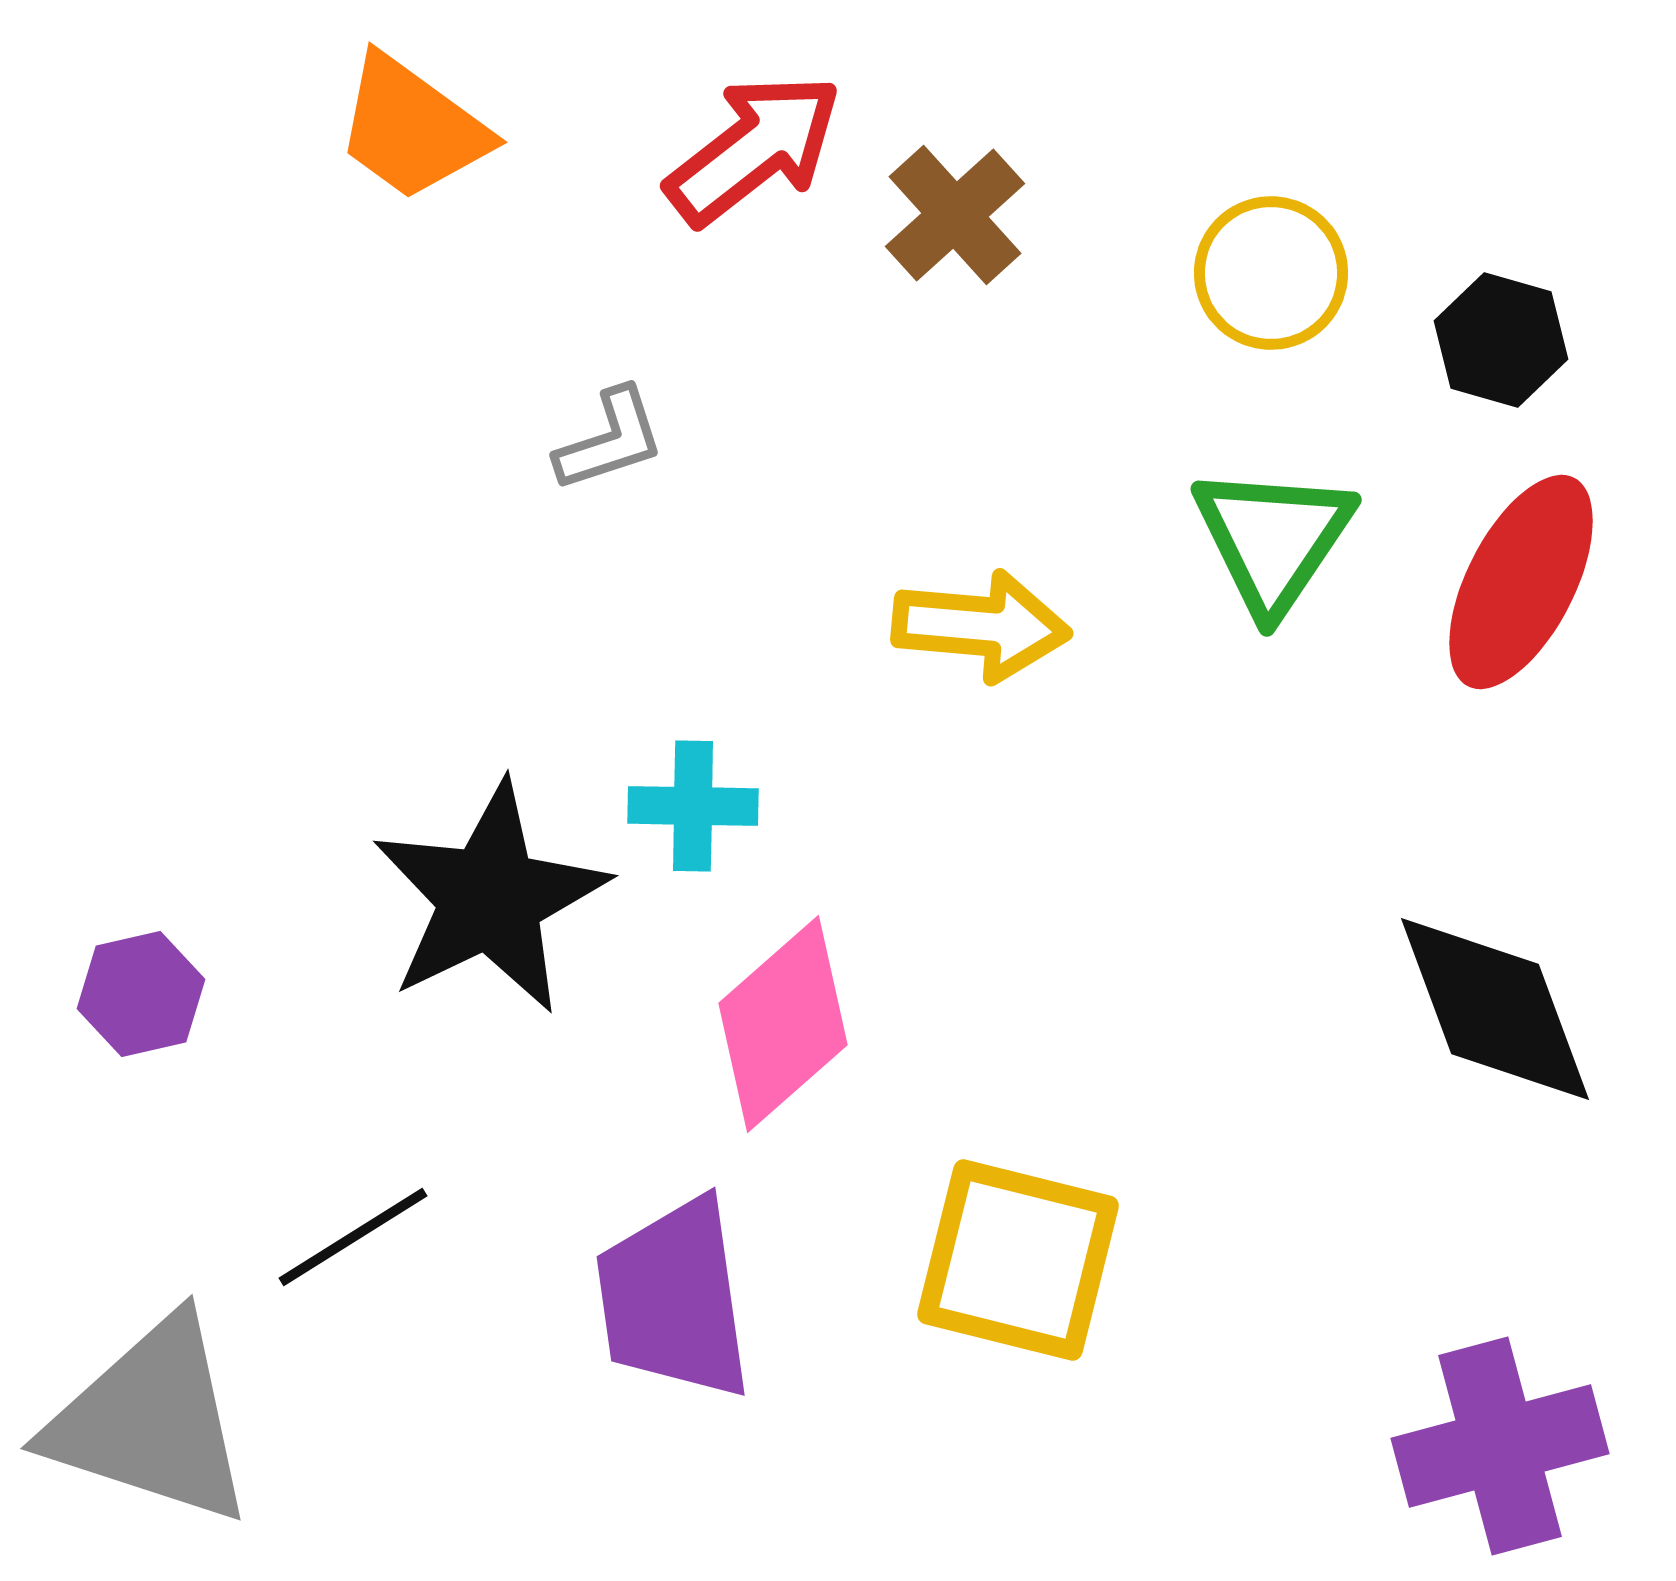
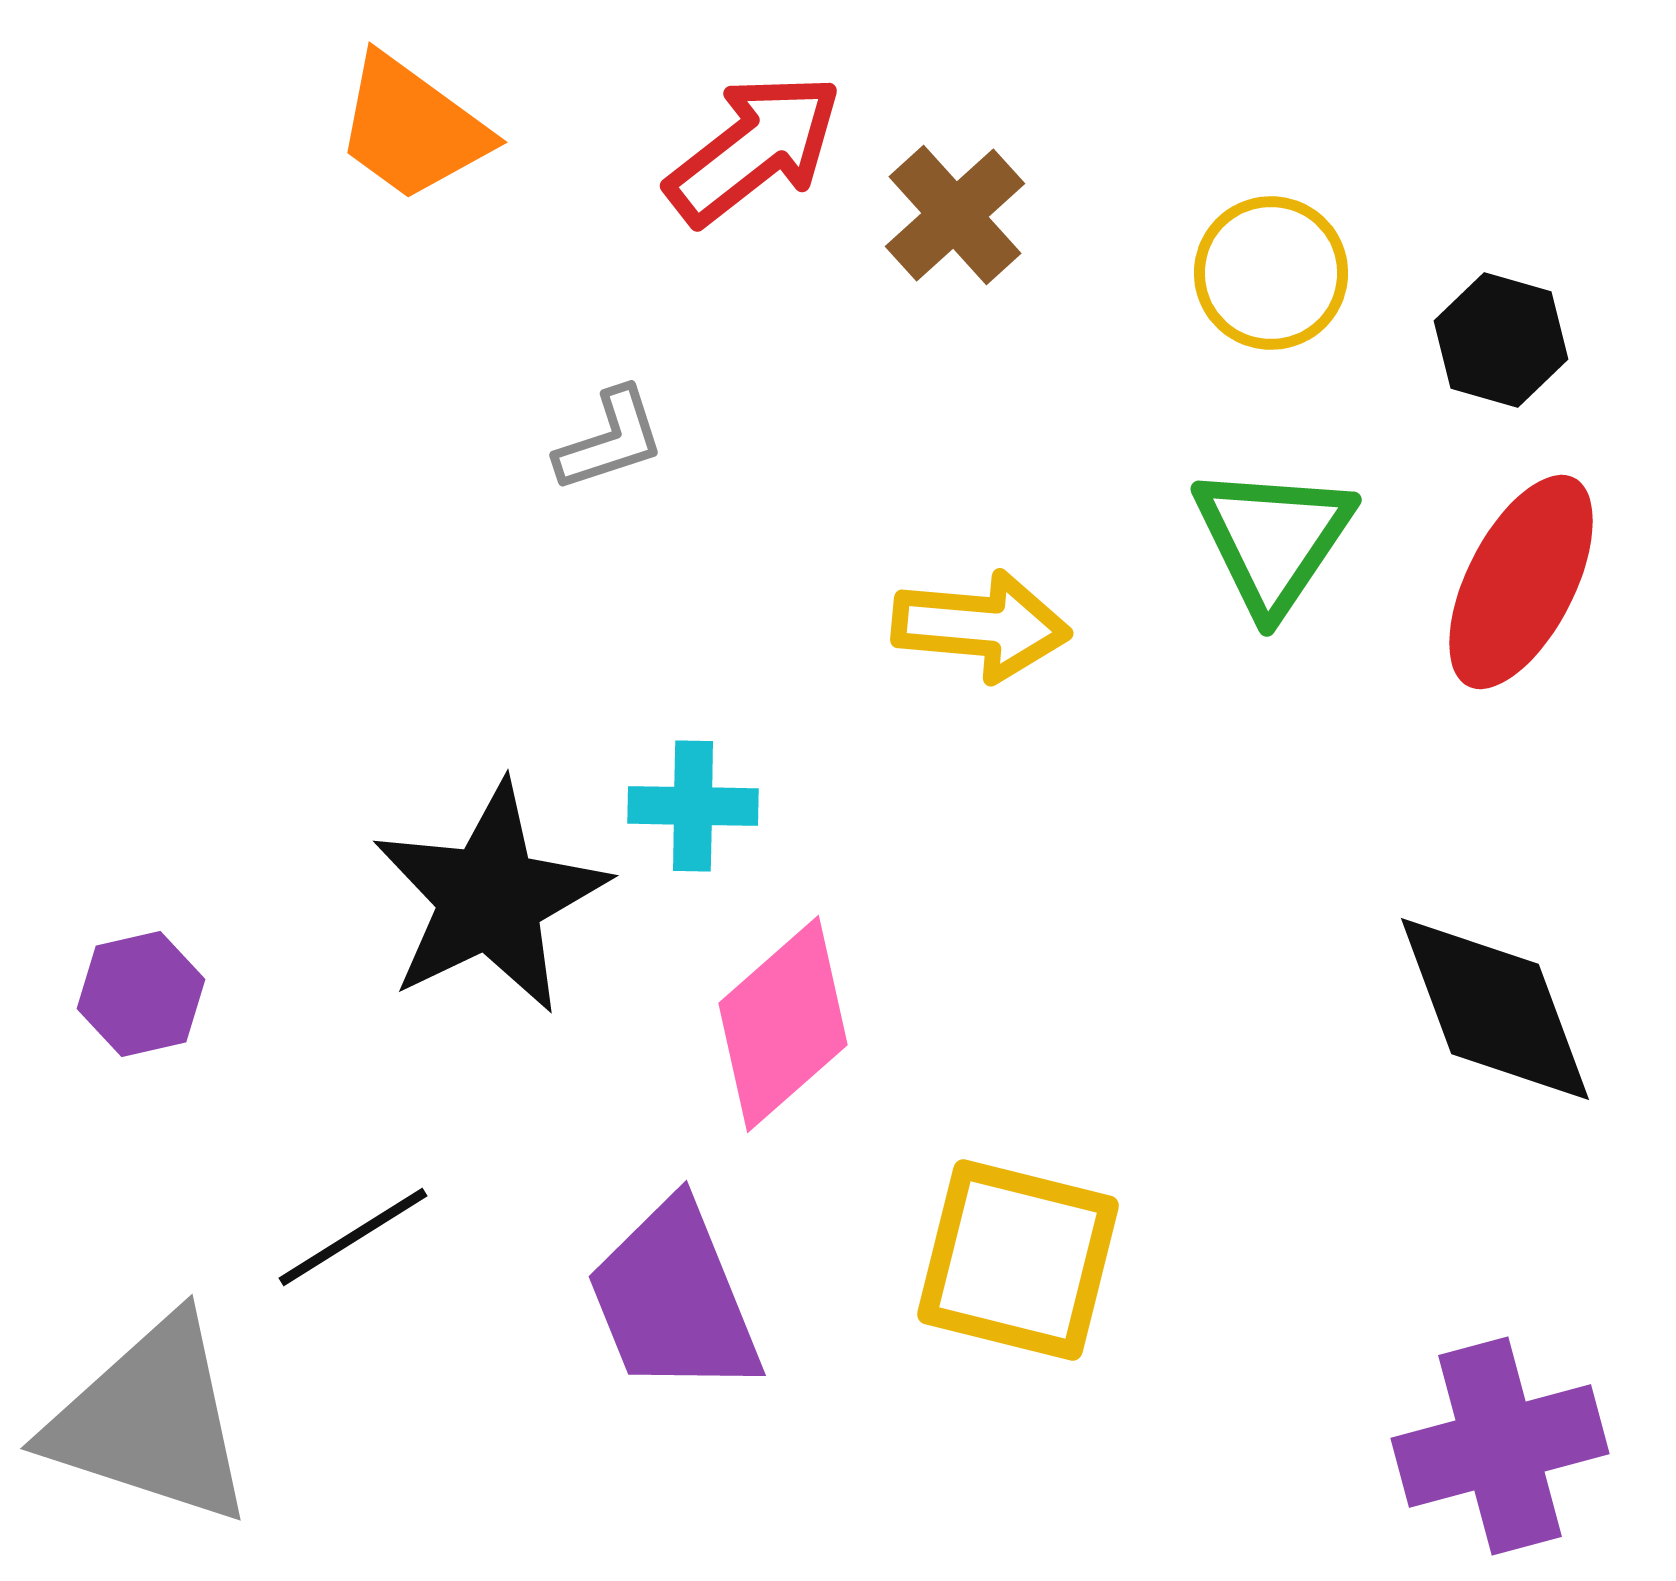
purple trapezoid: rotated 14 degrees counterclockwise
